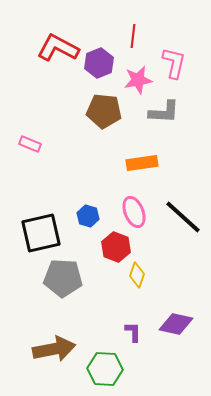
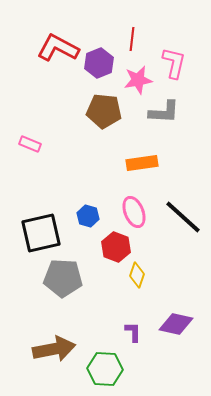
red line: moved 1 px left, 3 px down
